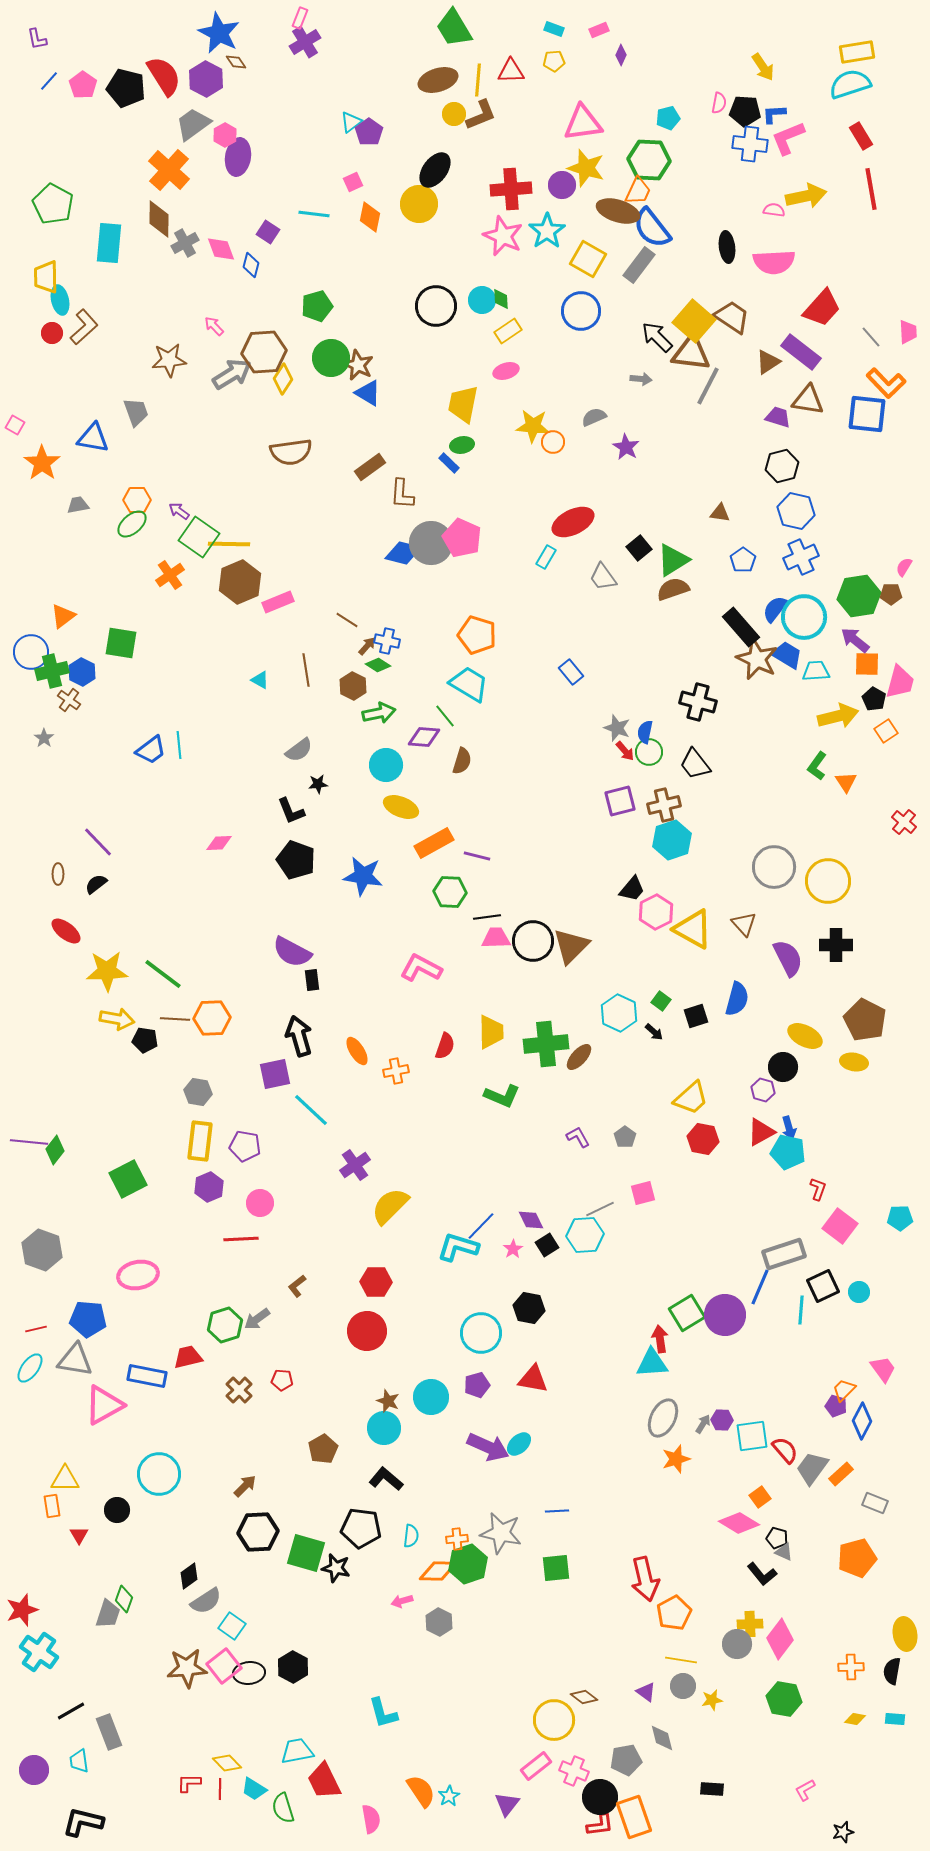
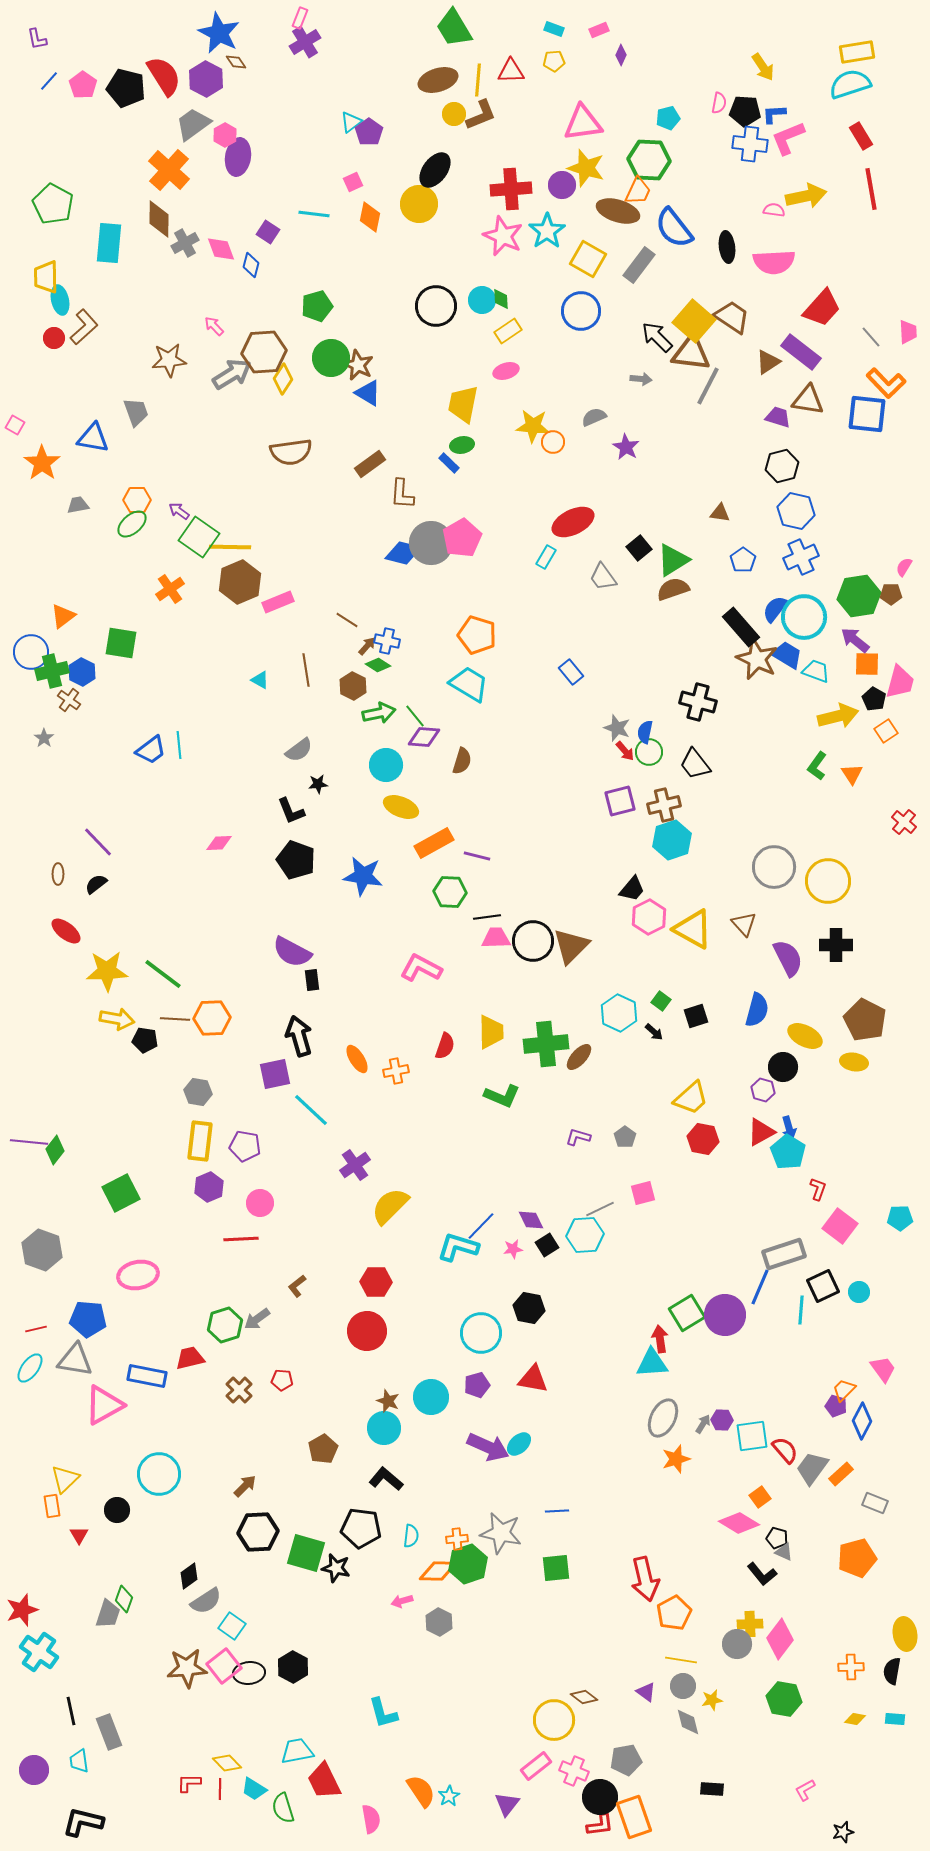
blue semicircle at (652, 228): moved 22 px right
red circle at (52, 333): moved 2 px right, 5 px down
brown rectangle at (370, 467): moved 3 px up
pink pentagon at (462, 538): rotated 18 degrees clockwise
yellow line at (229, 544): moved 1 px right, 3 px down
orange cross at (170, 575): moved 14 px down
cyan trapezoid at (816, 671): rotated 24 degrees clockwise
green line at (445, 716): moved 30 px left
orange triangle at (846, 782): moved 6 px right, 8 px up
pink hexagon at (656, 912): moved 7 px left, 5 px down
blue semicircle at (737, 999): moved 20 px right, 11 px down
orange ellipse at (357, 1051): moved 8 px down
purple L-shape at (578, 1137): rotated 45 degrees counterclockwise
cyan pentagon at (788, 1152): rotated 20 degrees clockwise
green square at (128, 1179): moved 7 px left, 14 px down
pink star at (513, 1249): rotated 24 degrees clockwise
red trapezoid at (188, 1357): moved 2 px right, 1 px down
yellow triangle at (65, 1479): rotated 44 degrees counterclockwise
black line at (71, 1711): rotated 72 degrees counterclockwise
gray diamond at (662, 1738): moved 26 px right, 16 px up
